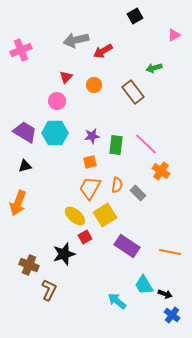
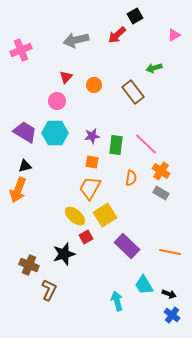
red arrow: moved 14 px right, 16 px up; rotated 12 degrees counterclockwise
orange square: moved 2 px right; rotated 24 degrees clockwise
orange semicircle: moved 14 px right, 7 px up
gray rectangle: moved 23 px right; rotated 14 degrees counterclockwise
orange arrow: moved 13 px up
red square: moved 1 px right
purple rectangle: rotated 10 degrees clockwise
black arrow: moved 4 px right
cyan arrow: rotated 36 degrees clockwise
